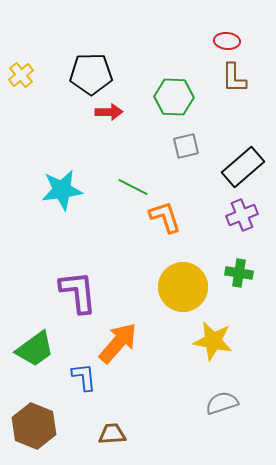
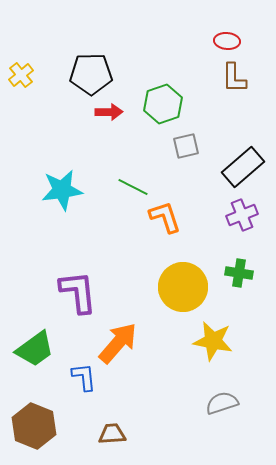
green hexagon: moved 11 px left, 7 px down; rotated 21 degrees counterclockwise
